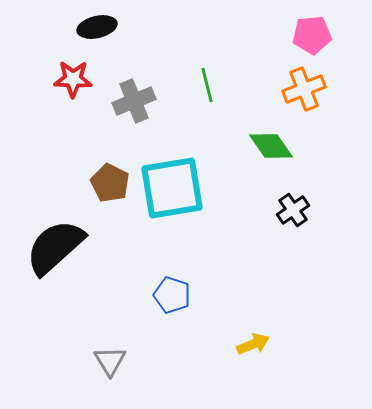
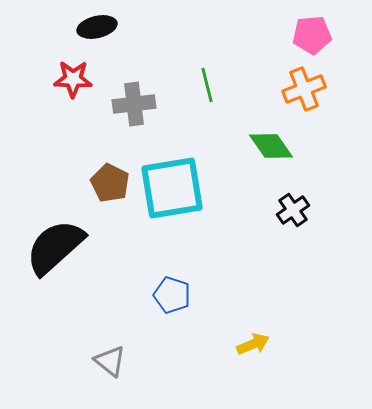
gray cross: moved 3 px down; rotated 15 degrees clockwise
gray triangle: rotated 20 degrees counterclockwise
